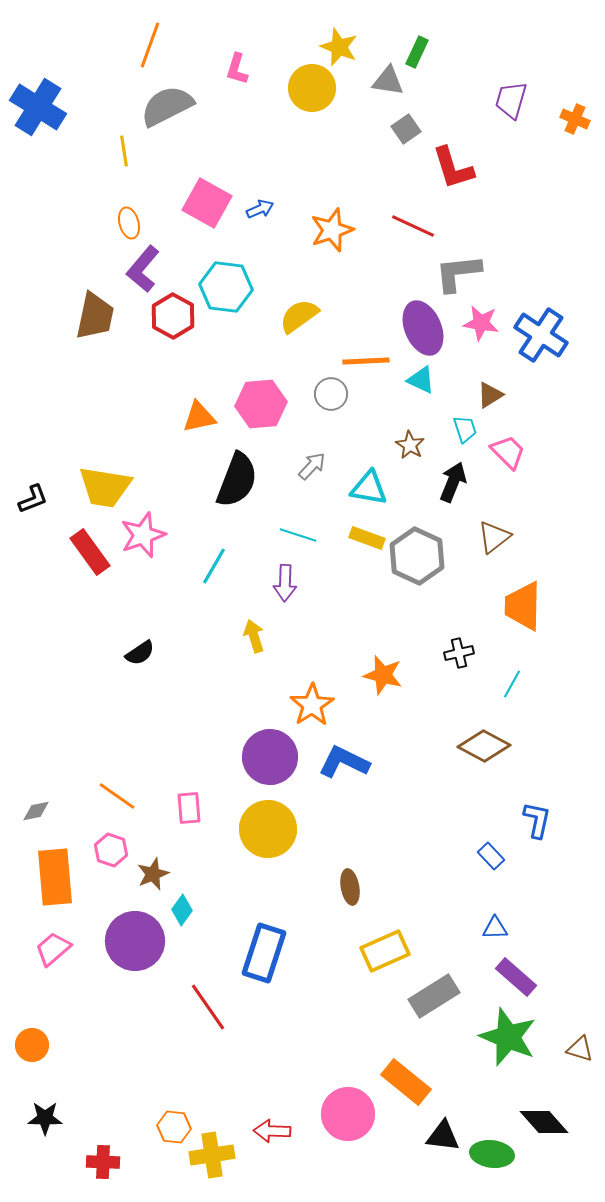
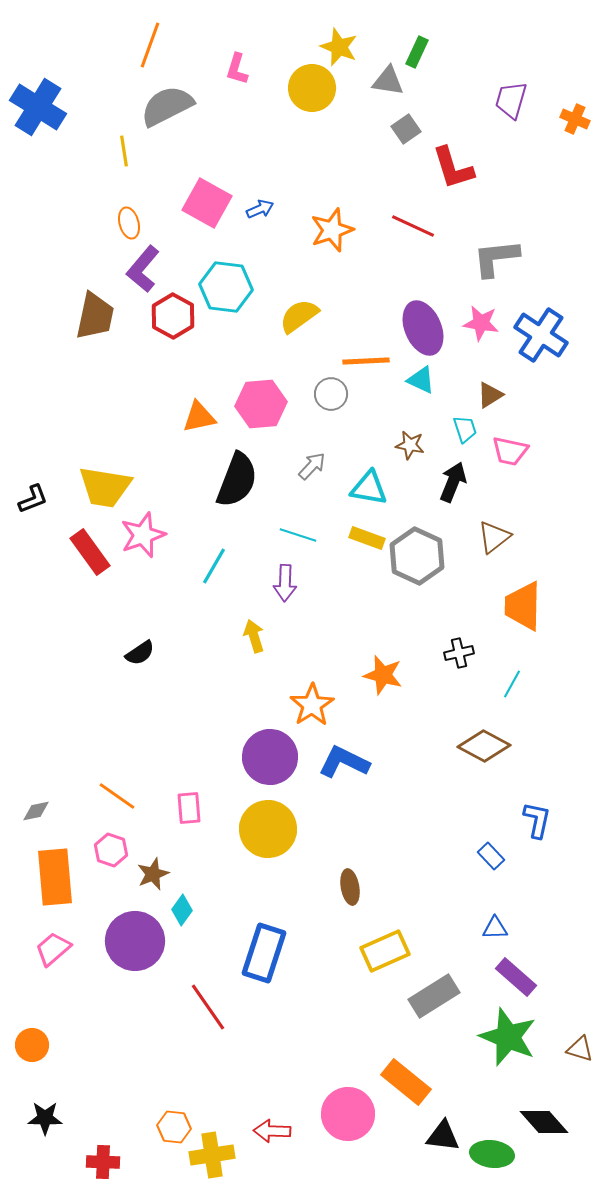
gray L-shape at (458, 273): moved 38 px right, 15 px up
brown star at (410, 445): rotated 20 degrees counterclockwise
pink trapezoid at (508, 452): moved 2 px right, 1 px up; rotated 147 degrees clockwise
